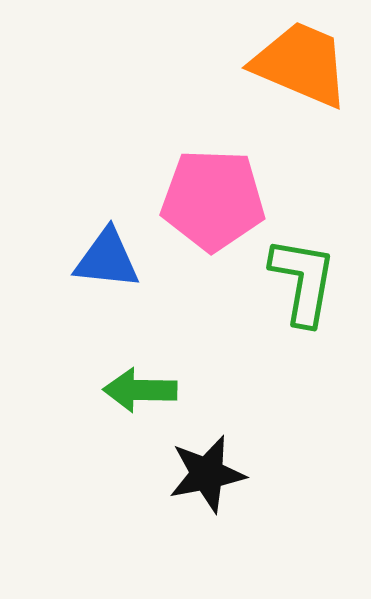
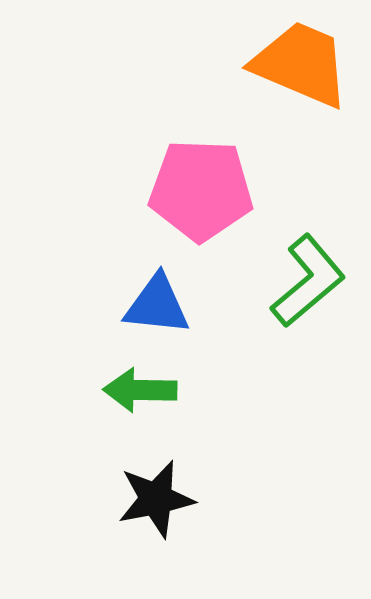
pink pentagon: moved 12 px left, 10 px up
blue triangle: moved 50 px right, 46 px down
green L-shape: moved 5 px right; rotated 40 degrees clockwise
black star: moved 51 px left, 25 px down
